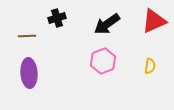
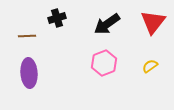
red triangle: moved 1 px left, 1 px down; rotated 28 degrees counterclockwise
pink hexagon: moved 1 px right, 2 px down
yellow semicircle: rotated 133 degrees counterclockwise
